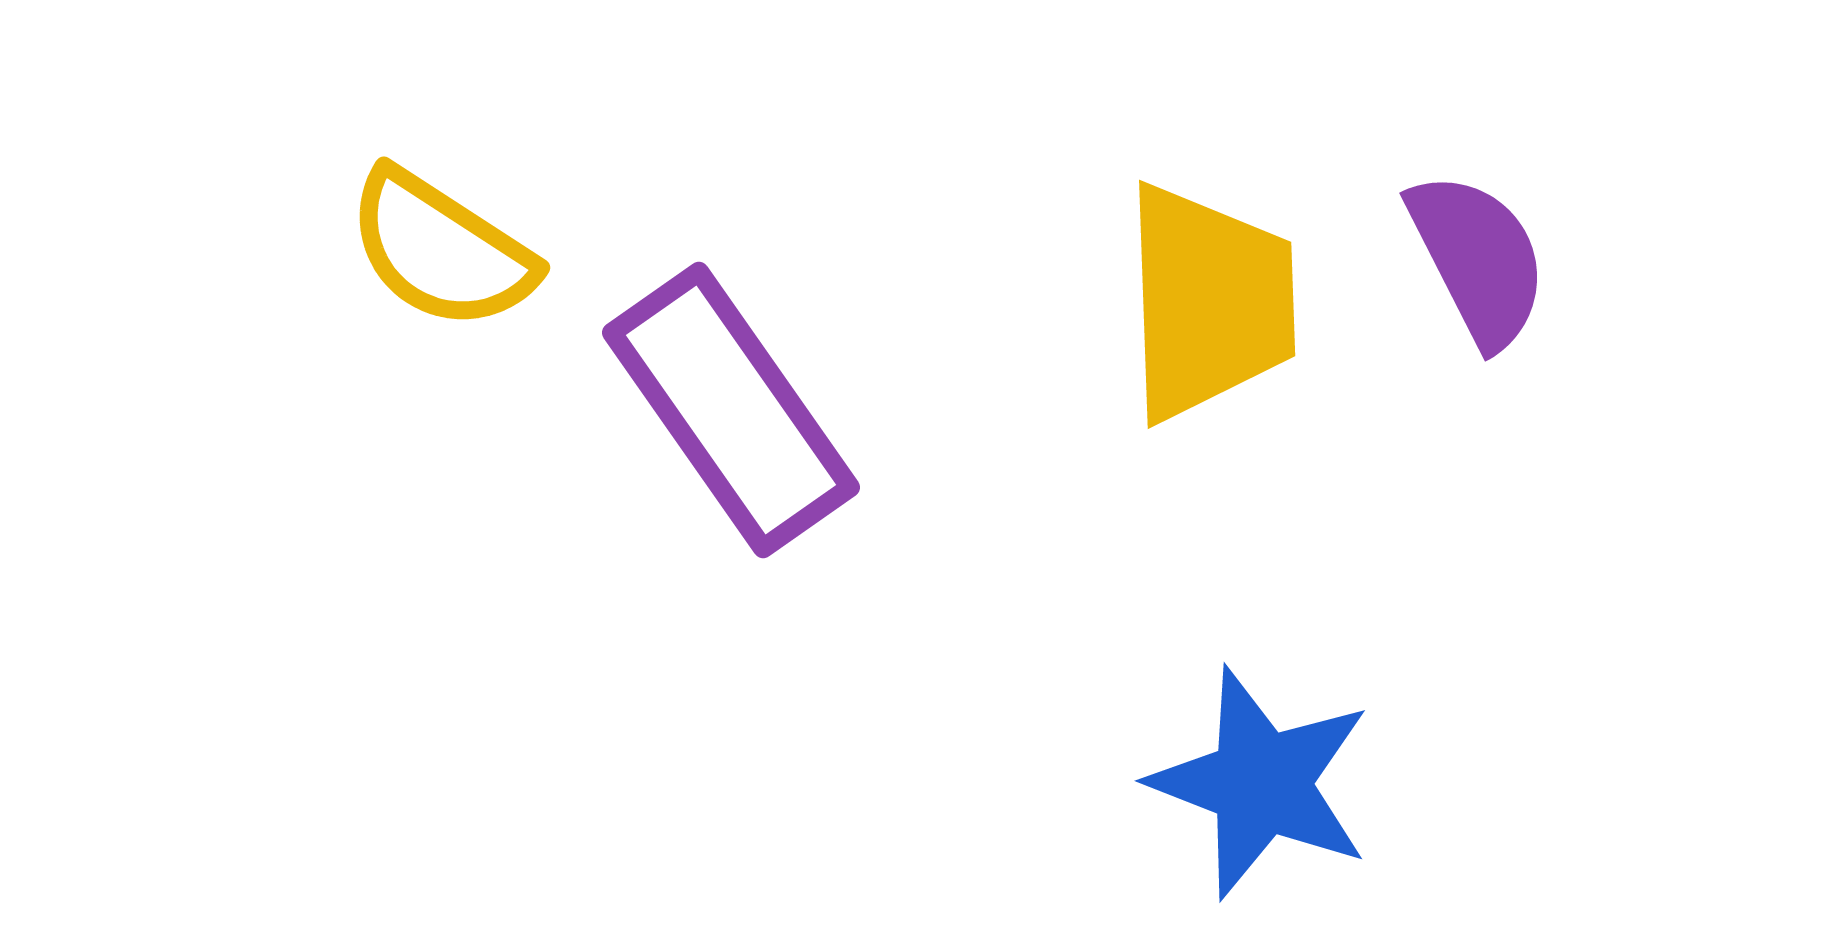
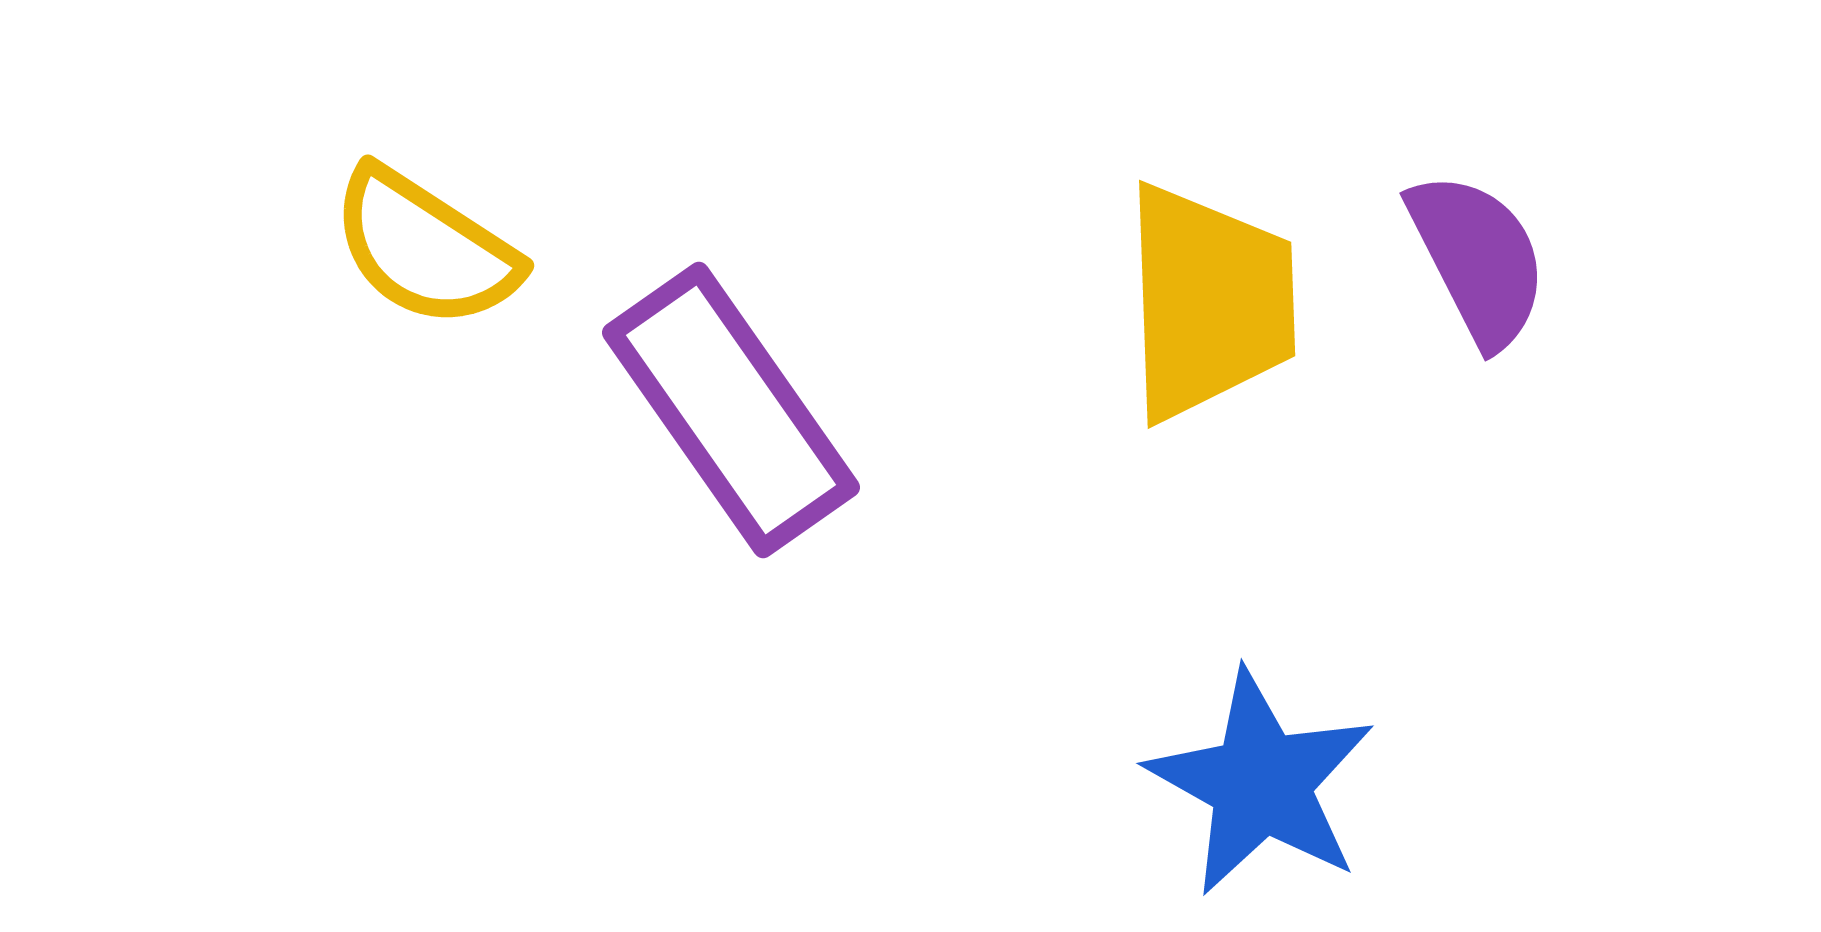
yellow semicircle: moved 16 px left, 2 px up
blue star: rotated 8 degrees clockwise
